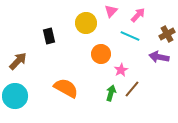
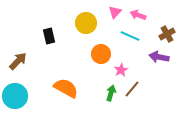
pink triangle: moved 4 px right, 1 px down
pink arrow: rotated 112 degrees counterclockwise
